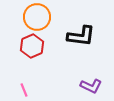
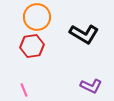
black L-shape: moved 3 px right, 2 px up; rotated 24 degrees clockwise
red hexagon: rotated 15 degrees clockwise
